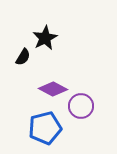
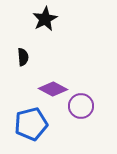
black star: moved 19 px up
black semicircle: rotated 36 degrees counterclockwise
blue pentagon: moved 14 px left, 4 px up
